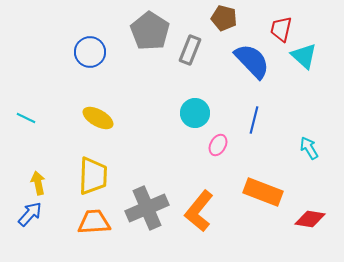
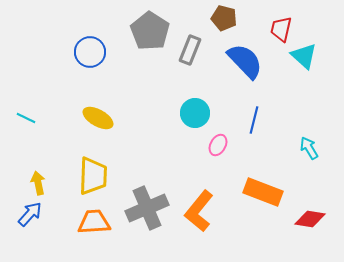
blue semicircle: moved 7 px left
